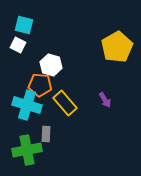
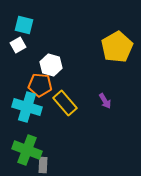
white square: rotated 35 degrees clockwise
purple arrow: moved 1 px down
cyan cross: moved 2 px down
gray rectangle: moved 3 px left, 31 px down
green cross: rotated 32 degrees clockwise
